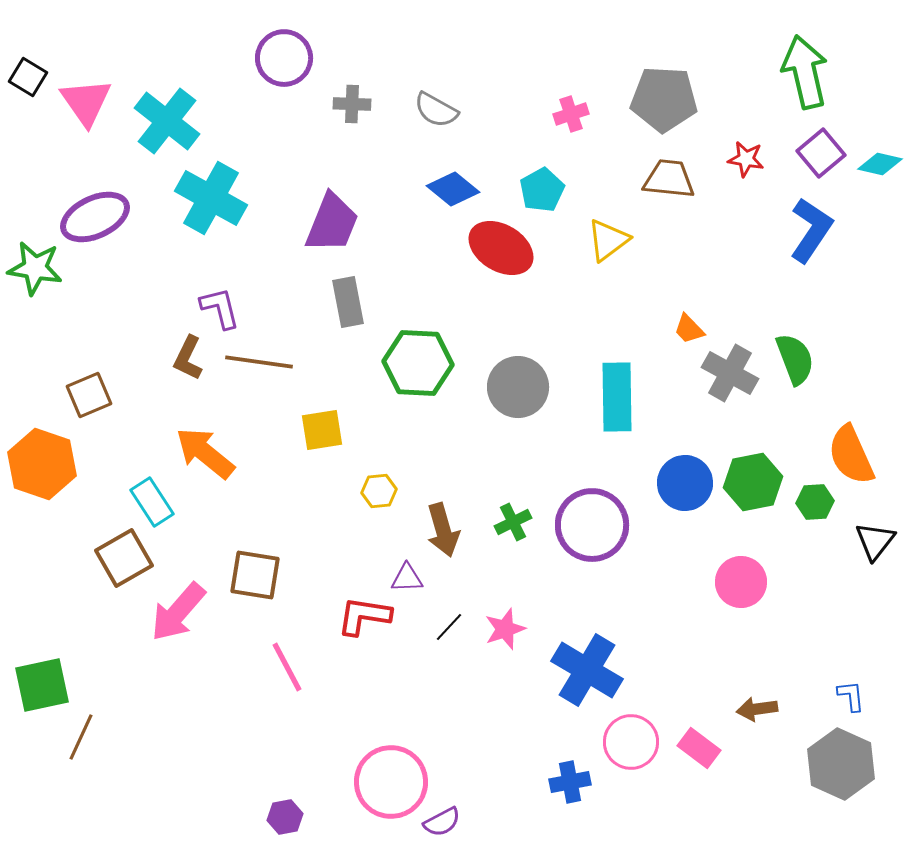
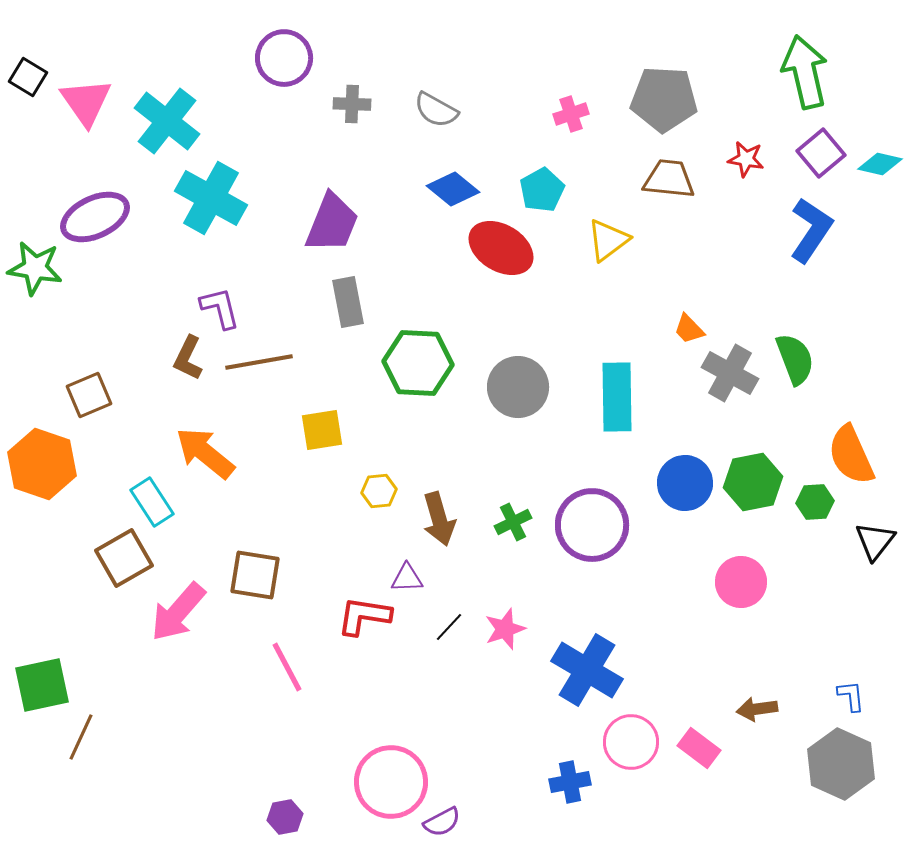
brown line at (259, 362): rotated 18 degrees counterclockwise
brown arrow at (443, 530): moved 4 px left, 11 px up
